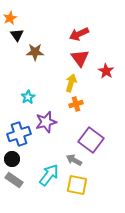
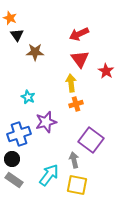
orange star: rotated 24 degrees counterclockwise
red triangle: moved 1 px down
yellow arrow: rotated 24 degrees counterclockwise
cyan star: rotated 16 degrees counterclockwise
gray arrow: rotated 49 degrees clockwise
